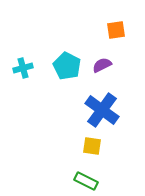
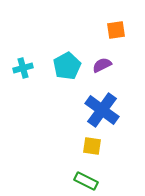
cyan pentagon: rotated 16 degrees clockwise
